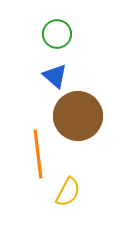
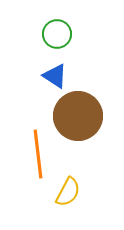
blue triangle: rotated 8 degrees counterclockwise
